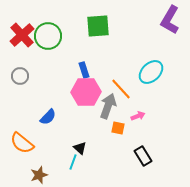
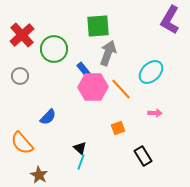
green circle: moved 6 px right, 13 px down
blue rectangle: rotated 21 degrees counterclockwise
pink hexagon: moved 7 px right, 5 px up
gray arrow: moved 53 px up
pink arrow: moved 17 px right, 3 px up; rotated 24 degrees clockwise
orange square: rotated 32 degrees counterclockwise
orange semicircle: rotated 10 degrees clockwise
cyan line: moved 8 px right
brown star: rotated 24 degrees counterclockwise
